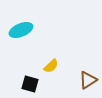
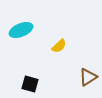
yellow semicircle: moved 8 px right, 20 px up
brown triangle: moved 3 px up
